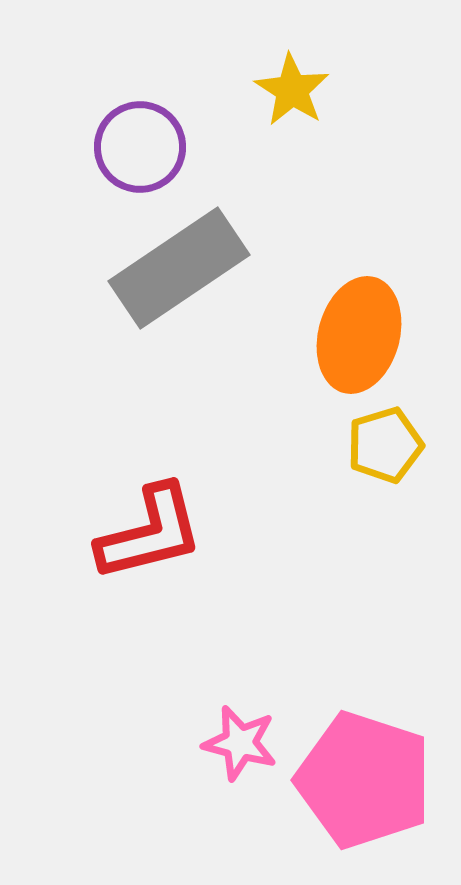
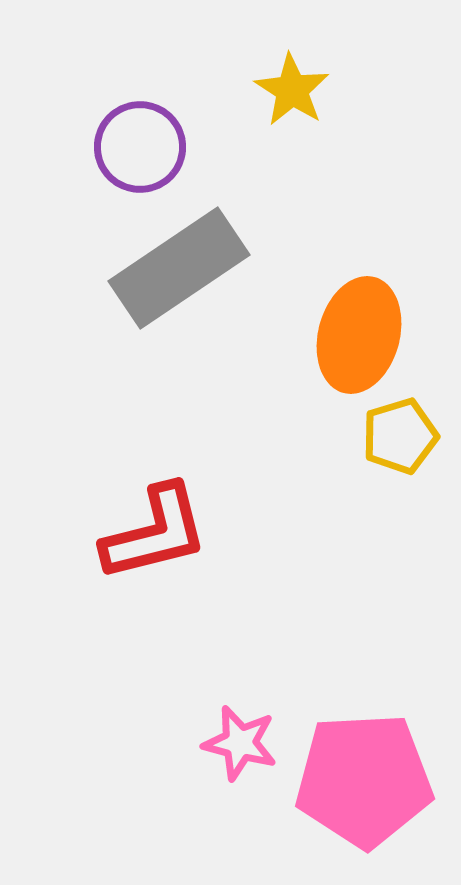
yellow pentagon: moved 15 px right, 9 px up
red L-shape: moved 5 px right
pink pentagon: rotated 21 degrees counterclockwise
